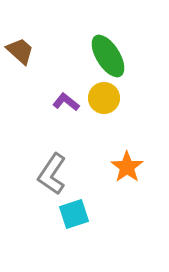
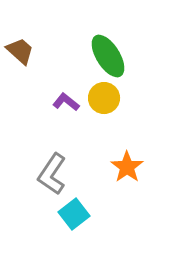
cyan square: rotated 20 degrees counterclockwise
